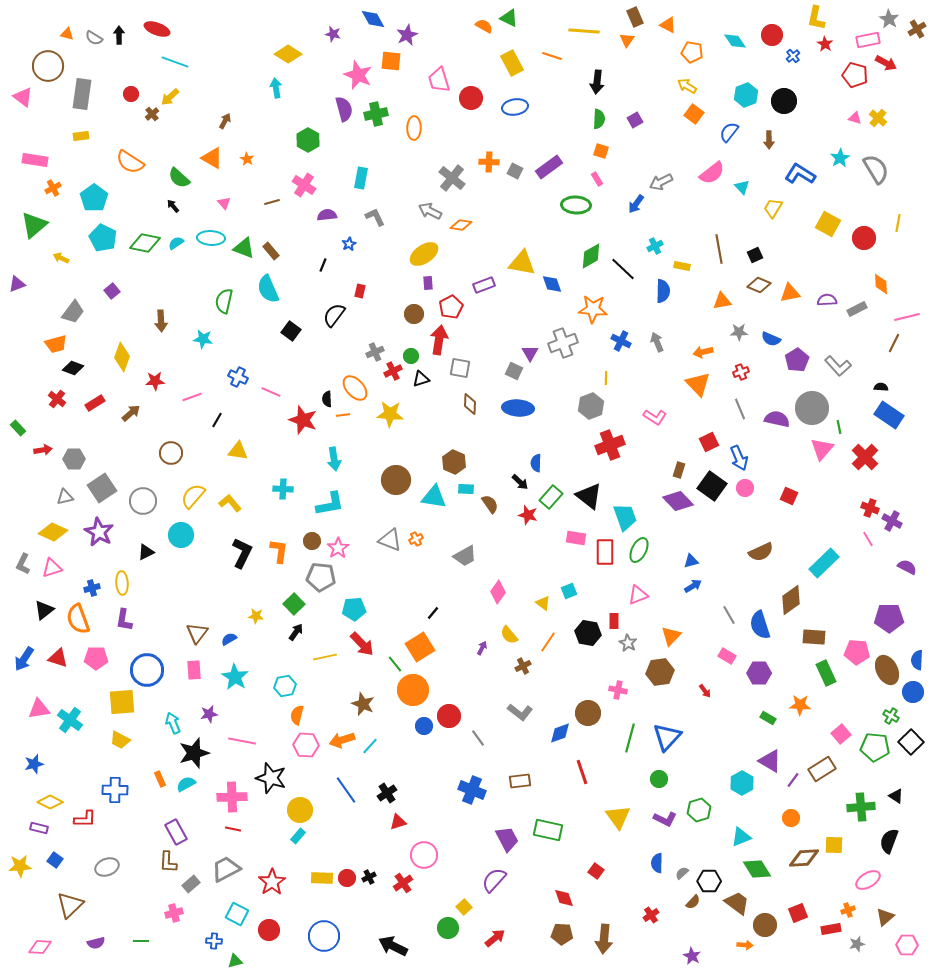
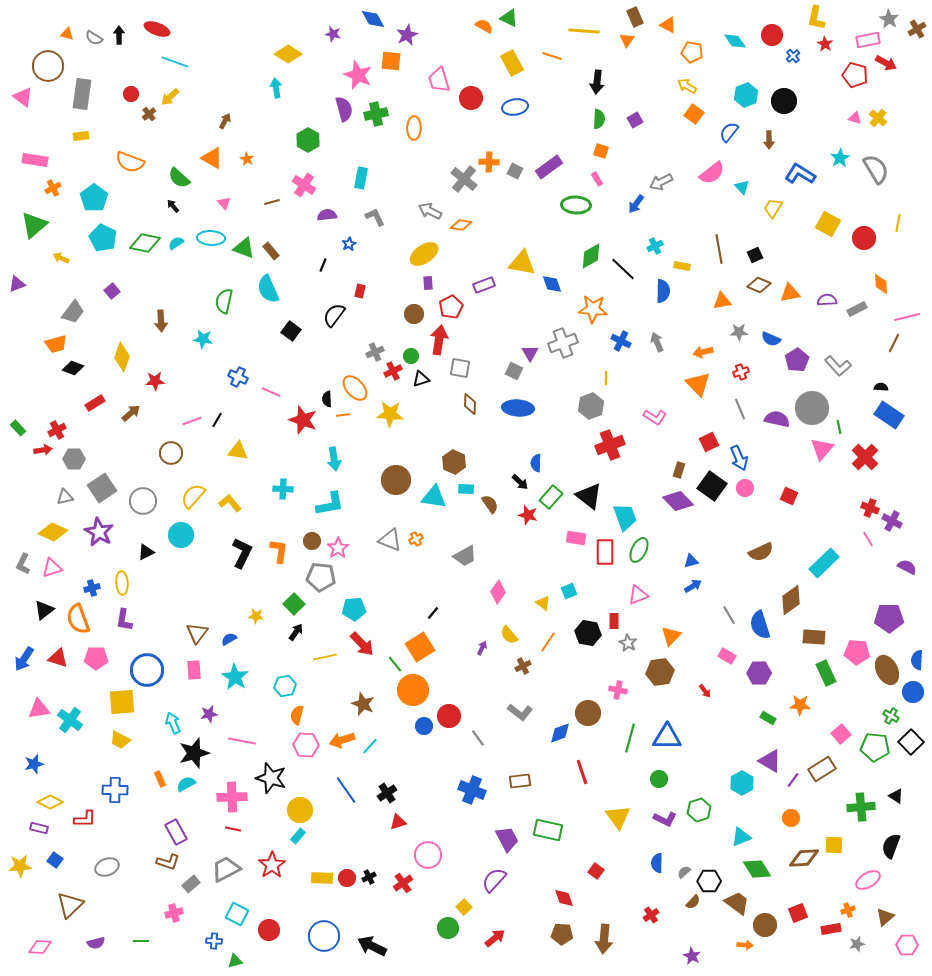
brown cross at (152, 114): moved 3 px left
orange semicircle at (130, 162): rotated 12 degrees counterclockwise
gray cross at (452, 178): moved 12 px right, 1 px down
pink line at (192, 397): moved 24 px down
red cross at (57, 399): moved 31 px down; rotated 24 degrees clockwise
blue triangle at (667, 737): rotated 48 degrees clockwise
black semicircle at (889, 841): moved 2 px right, 5 px down
pink circle at (424, 855): moved 4 px right
brown L-shape at (168, 862): rotated 75 degrees counterclockwise
gray semicircle at (682, 873): moved 2 px right, 1 px up
red star at (272, 882): moved 17 px up
black arrow at (393, 946): moved 21 px left
